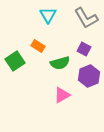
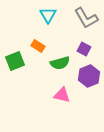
green square: rotated 12 degrees clockwise
pink triangle: rotated 42 degrees clockwise
